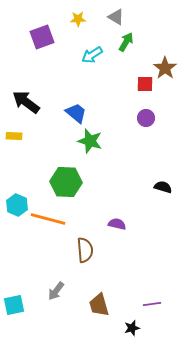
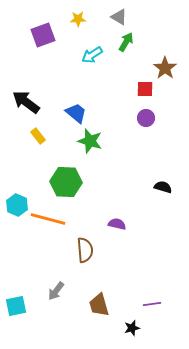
gray triangle: moved 3 px right
purple square: moved 1 px right, 2 px up
red square: moved 5 px down
yellow rectangle: moved 24 px right; rotated 49 degrees clockwise
cyan square: moved 2 px right, 1 px down
